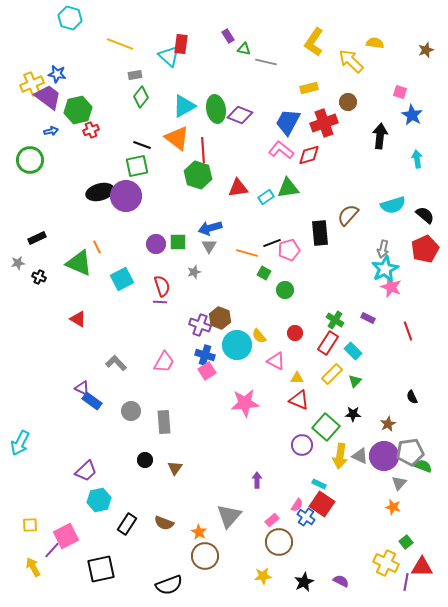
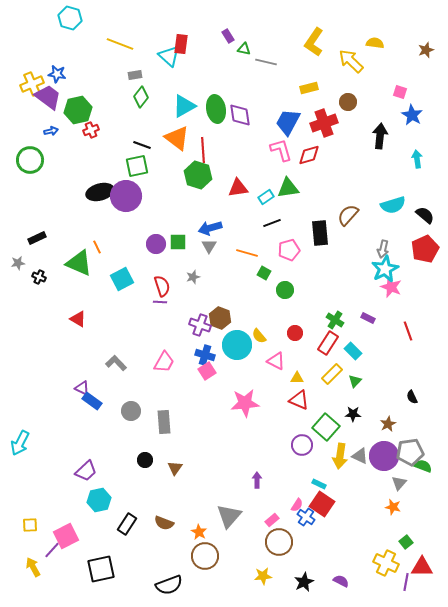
purple diamond at (240, 115): rotated 60 degrees clockwise
pink L-shape at (281, 150): rotated 35 degrees clockwise
black line at (272, 243): moved 20 px up
gray star at (194, 272): moved 1 px left, 5 px down
